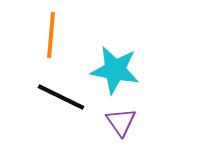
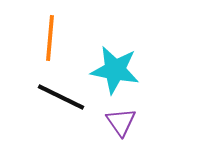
orange line: moved 1 px left, 3 px down
